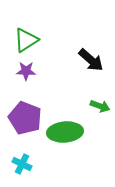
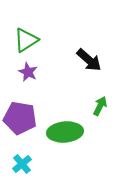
black arrow: moved 2 px left
purple star: moved 2 px right, 1 px down; rotated 24 degrees clockwise
green arrow: rotated 84 degrees counterclockwise
purple pentagon: moved 5 px left; rotated 12 degrees counterclockwise
cyan cross: rotated 24 degrees clockwise
